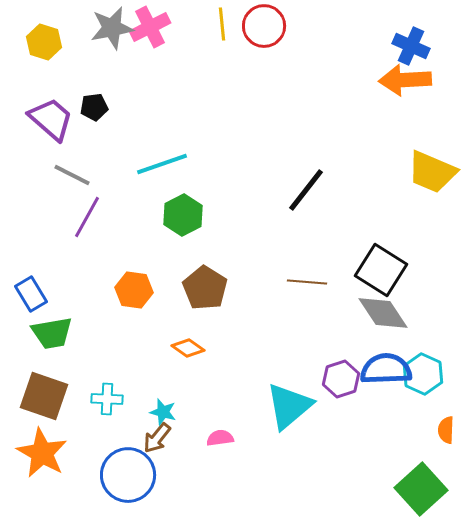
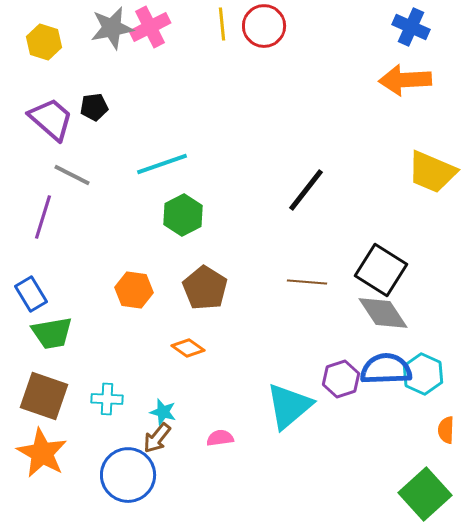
blue cross: moved 19 px up
purple line: moved 44 px left; rotated 12 degrees counterclockwise
green square: moved 4 px right, 5 px down
